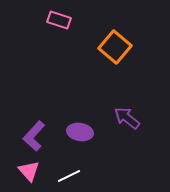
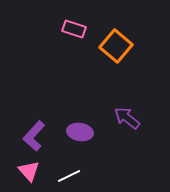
pink rectangle: moved 15 px right, 9 px down
orange square: moved 1 px right, 1 px up
